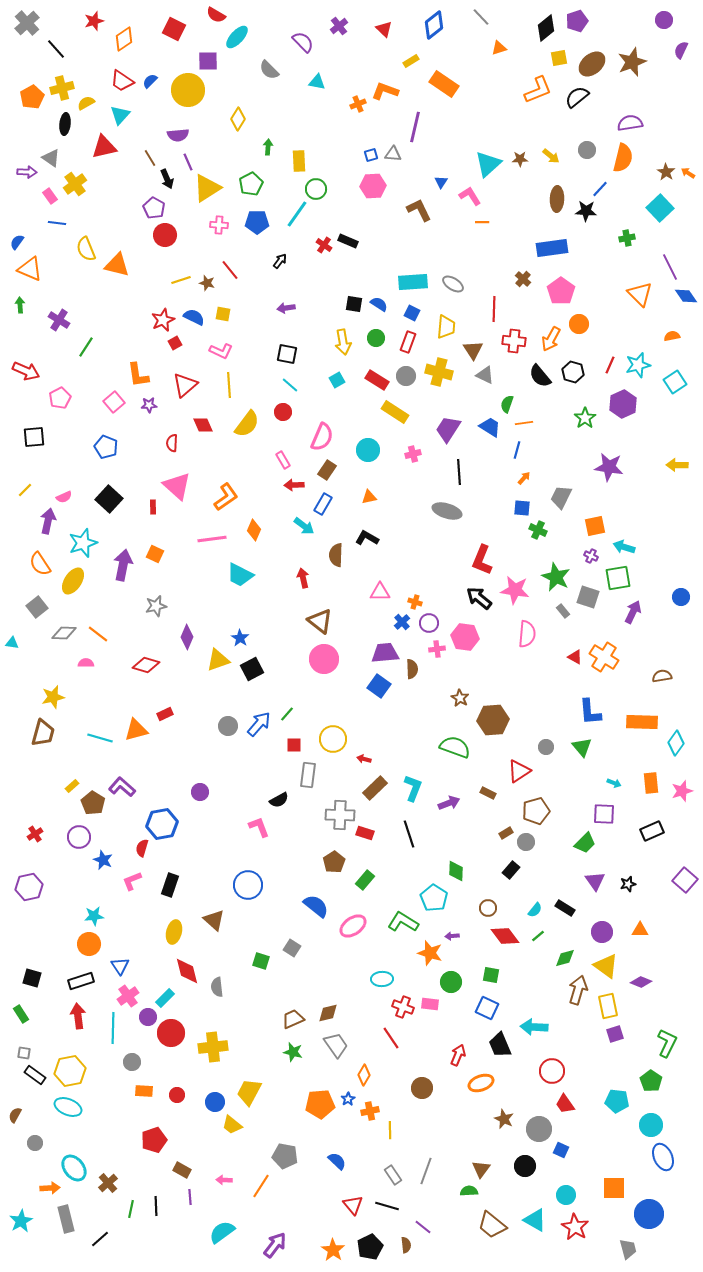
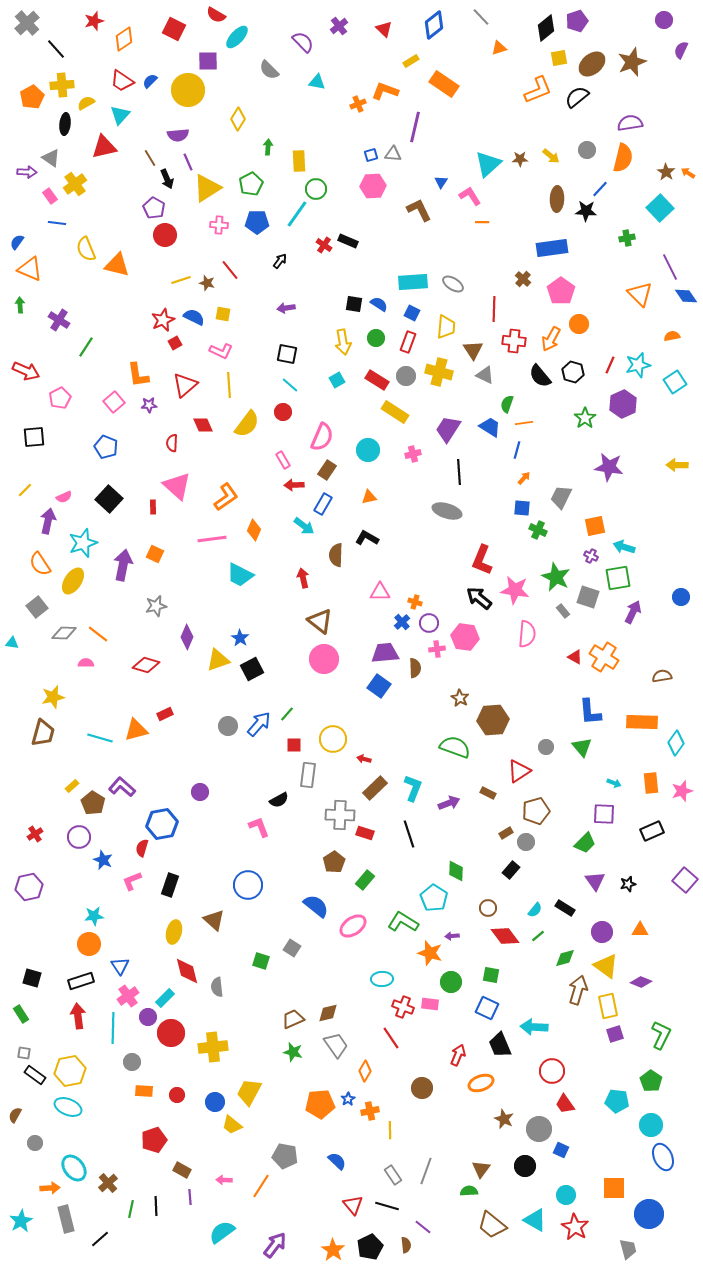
yellow cross at (62, 88): moved 3 px up; rotated 10 degrees clockwise
brown semicircle at (412, 669): moved 3 px right, 1 px up
green L-shape at (667, 1043): moved 6 px left, 8 px up
orange diamond at (364, 1075): moved 1 px right, 4 px up
